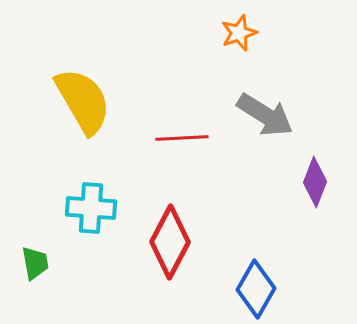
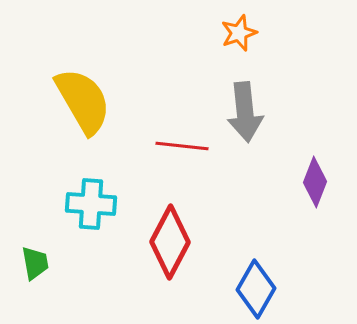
gray arrow: moved 20 px left, 3 px up; rotated 52 degrees clockwise
red line: moved 8 px down; rotated 9 degrees clockwise
cyan cross: moved 4 px up
